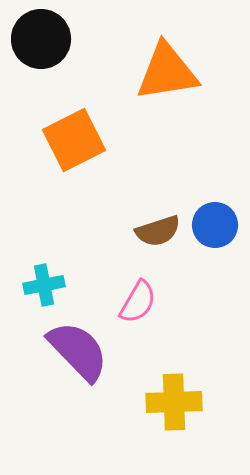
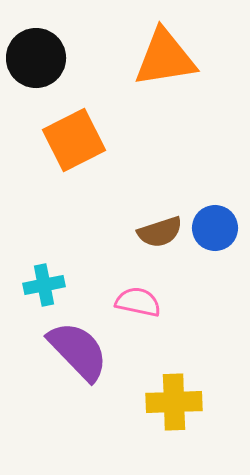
black circle: moved 5 px left, 19 px down
orange triangle: moved 2 px left, 14 px up
blue circle: moved 3 px down
brown semicircle: moved 2 px right, 1 px down
pink semicircle: rotated 108 degrees counterclockwise
